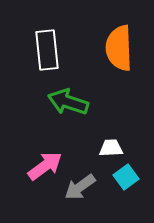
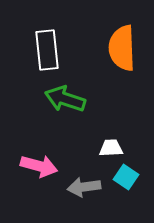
orange semicircle: moved 3 px right
green arrow: moved 3 px left, 3 px up
pink arrow: moved 6 px left; rotated 51 degrees clockwise
cyan square: rotated 20 degrees counterclockwise
gray arrow: moved 4 px right; rotated 28 degrees clockwise
